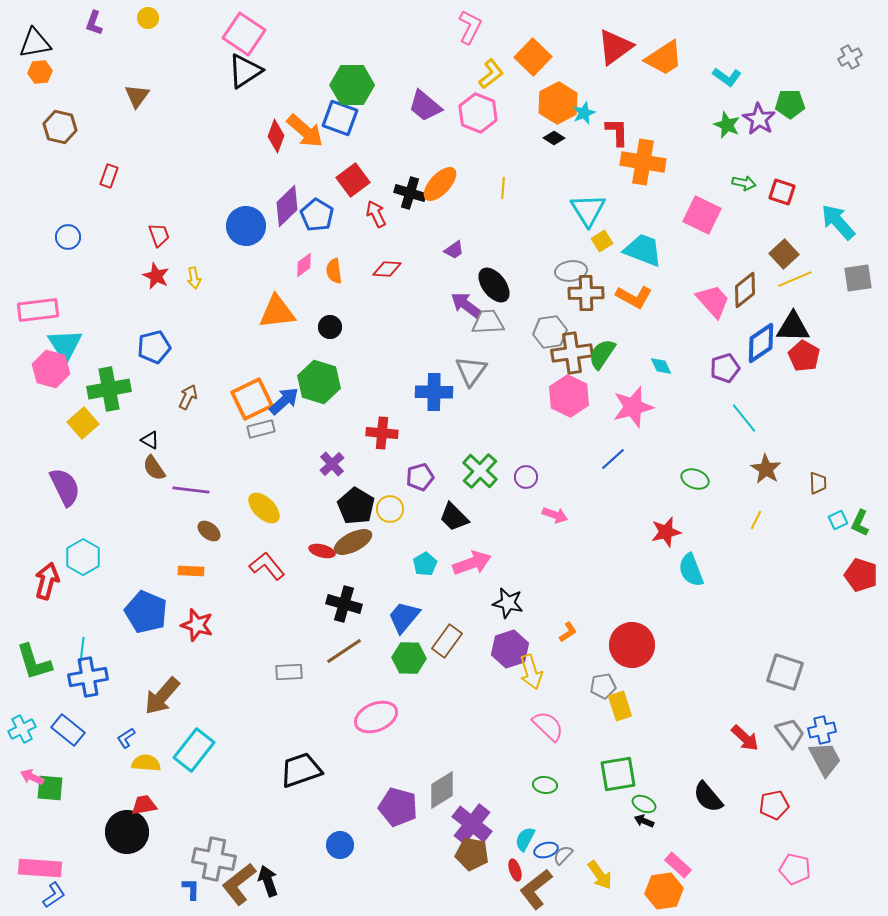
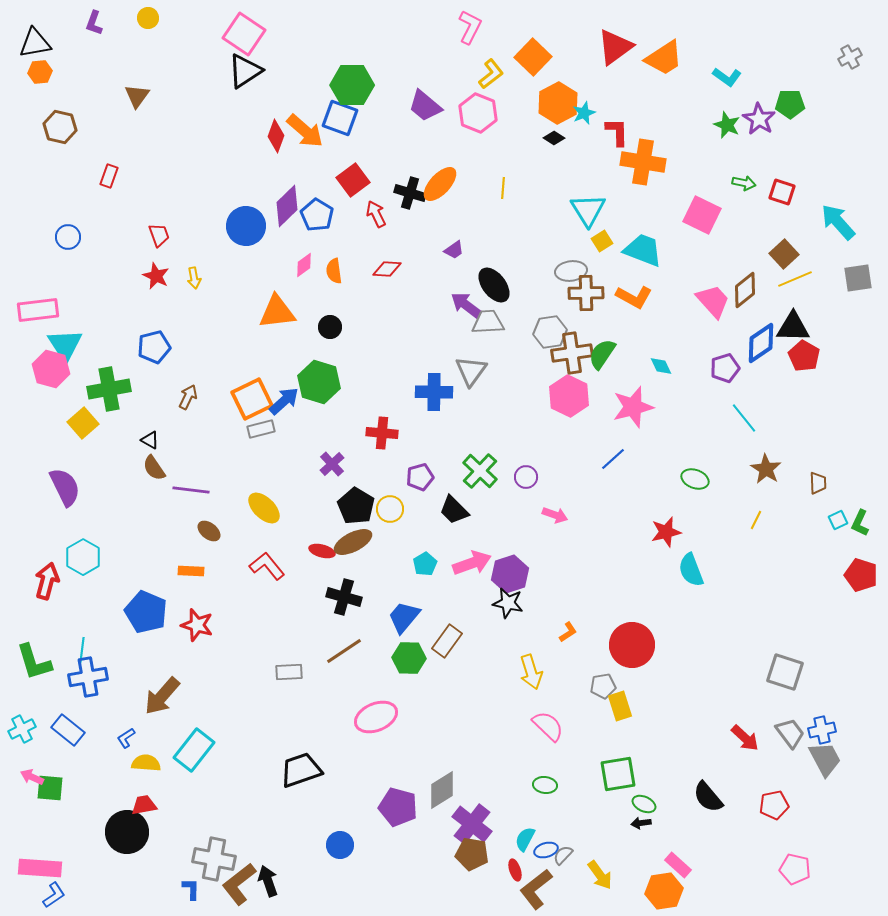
black trapezoid at (454, 517): moved 7 px up
black cross at (344, 604): moved 7 px up
purple hexagon at (510, 649): moved 75 px up
black arrow at (644, 821): moved 3 px left, 2 px down; rotated 30 degrees counterclockwise
